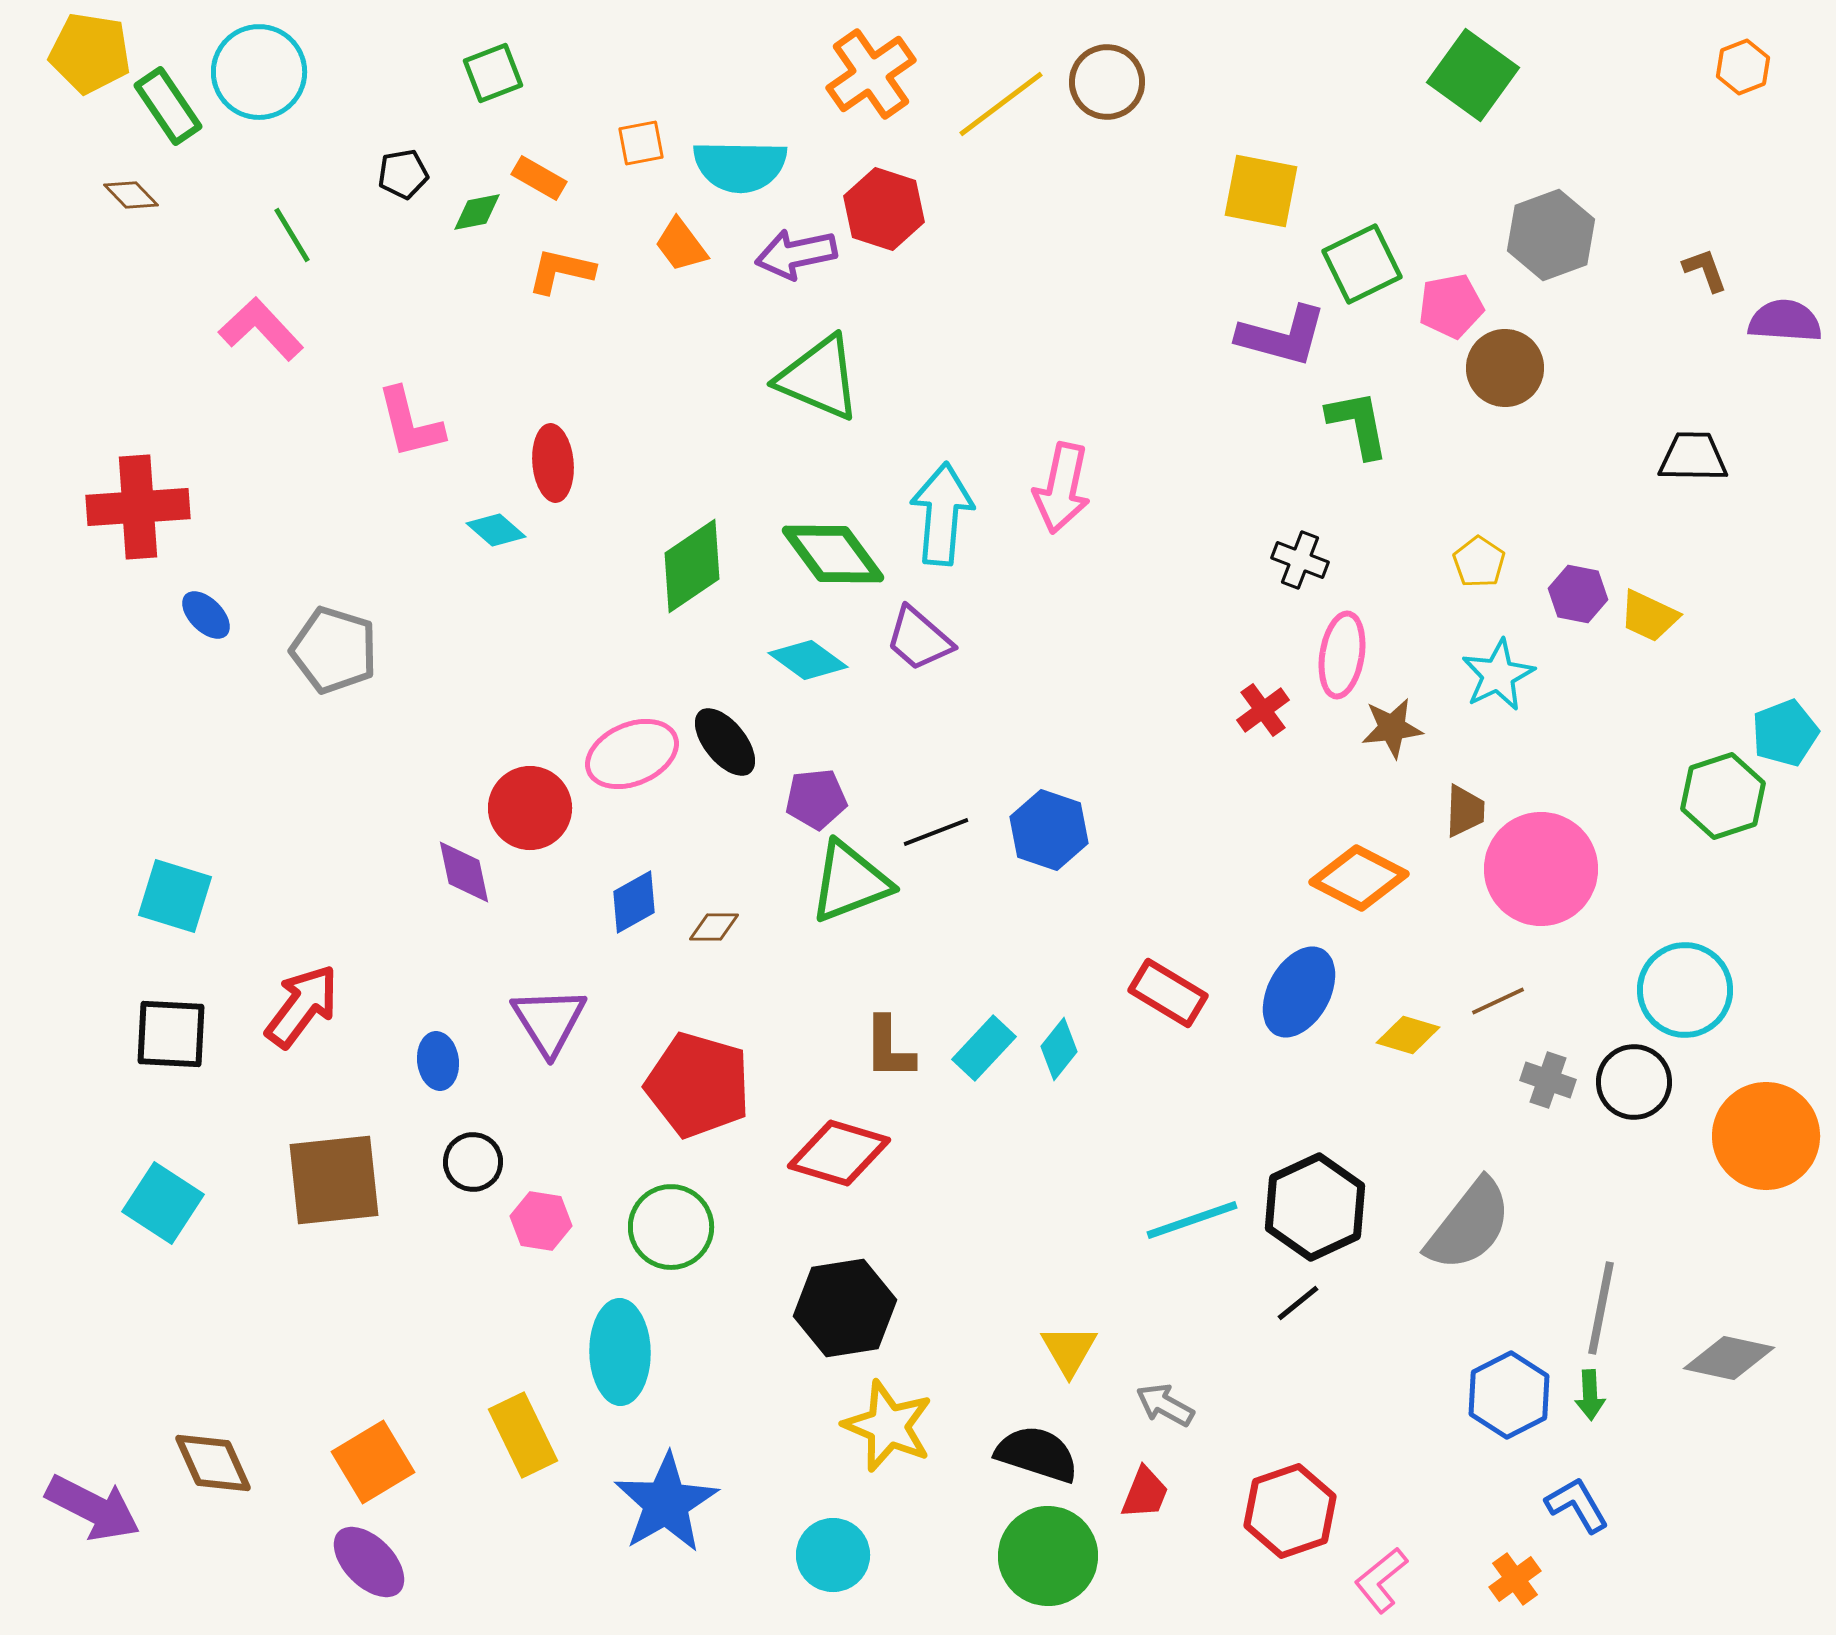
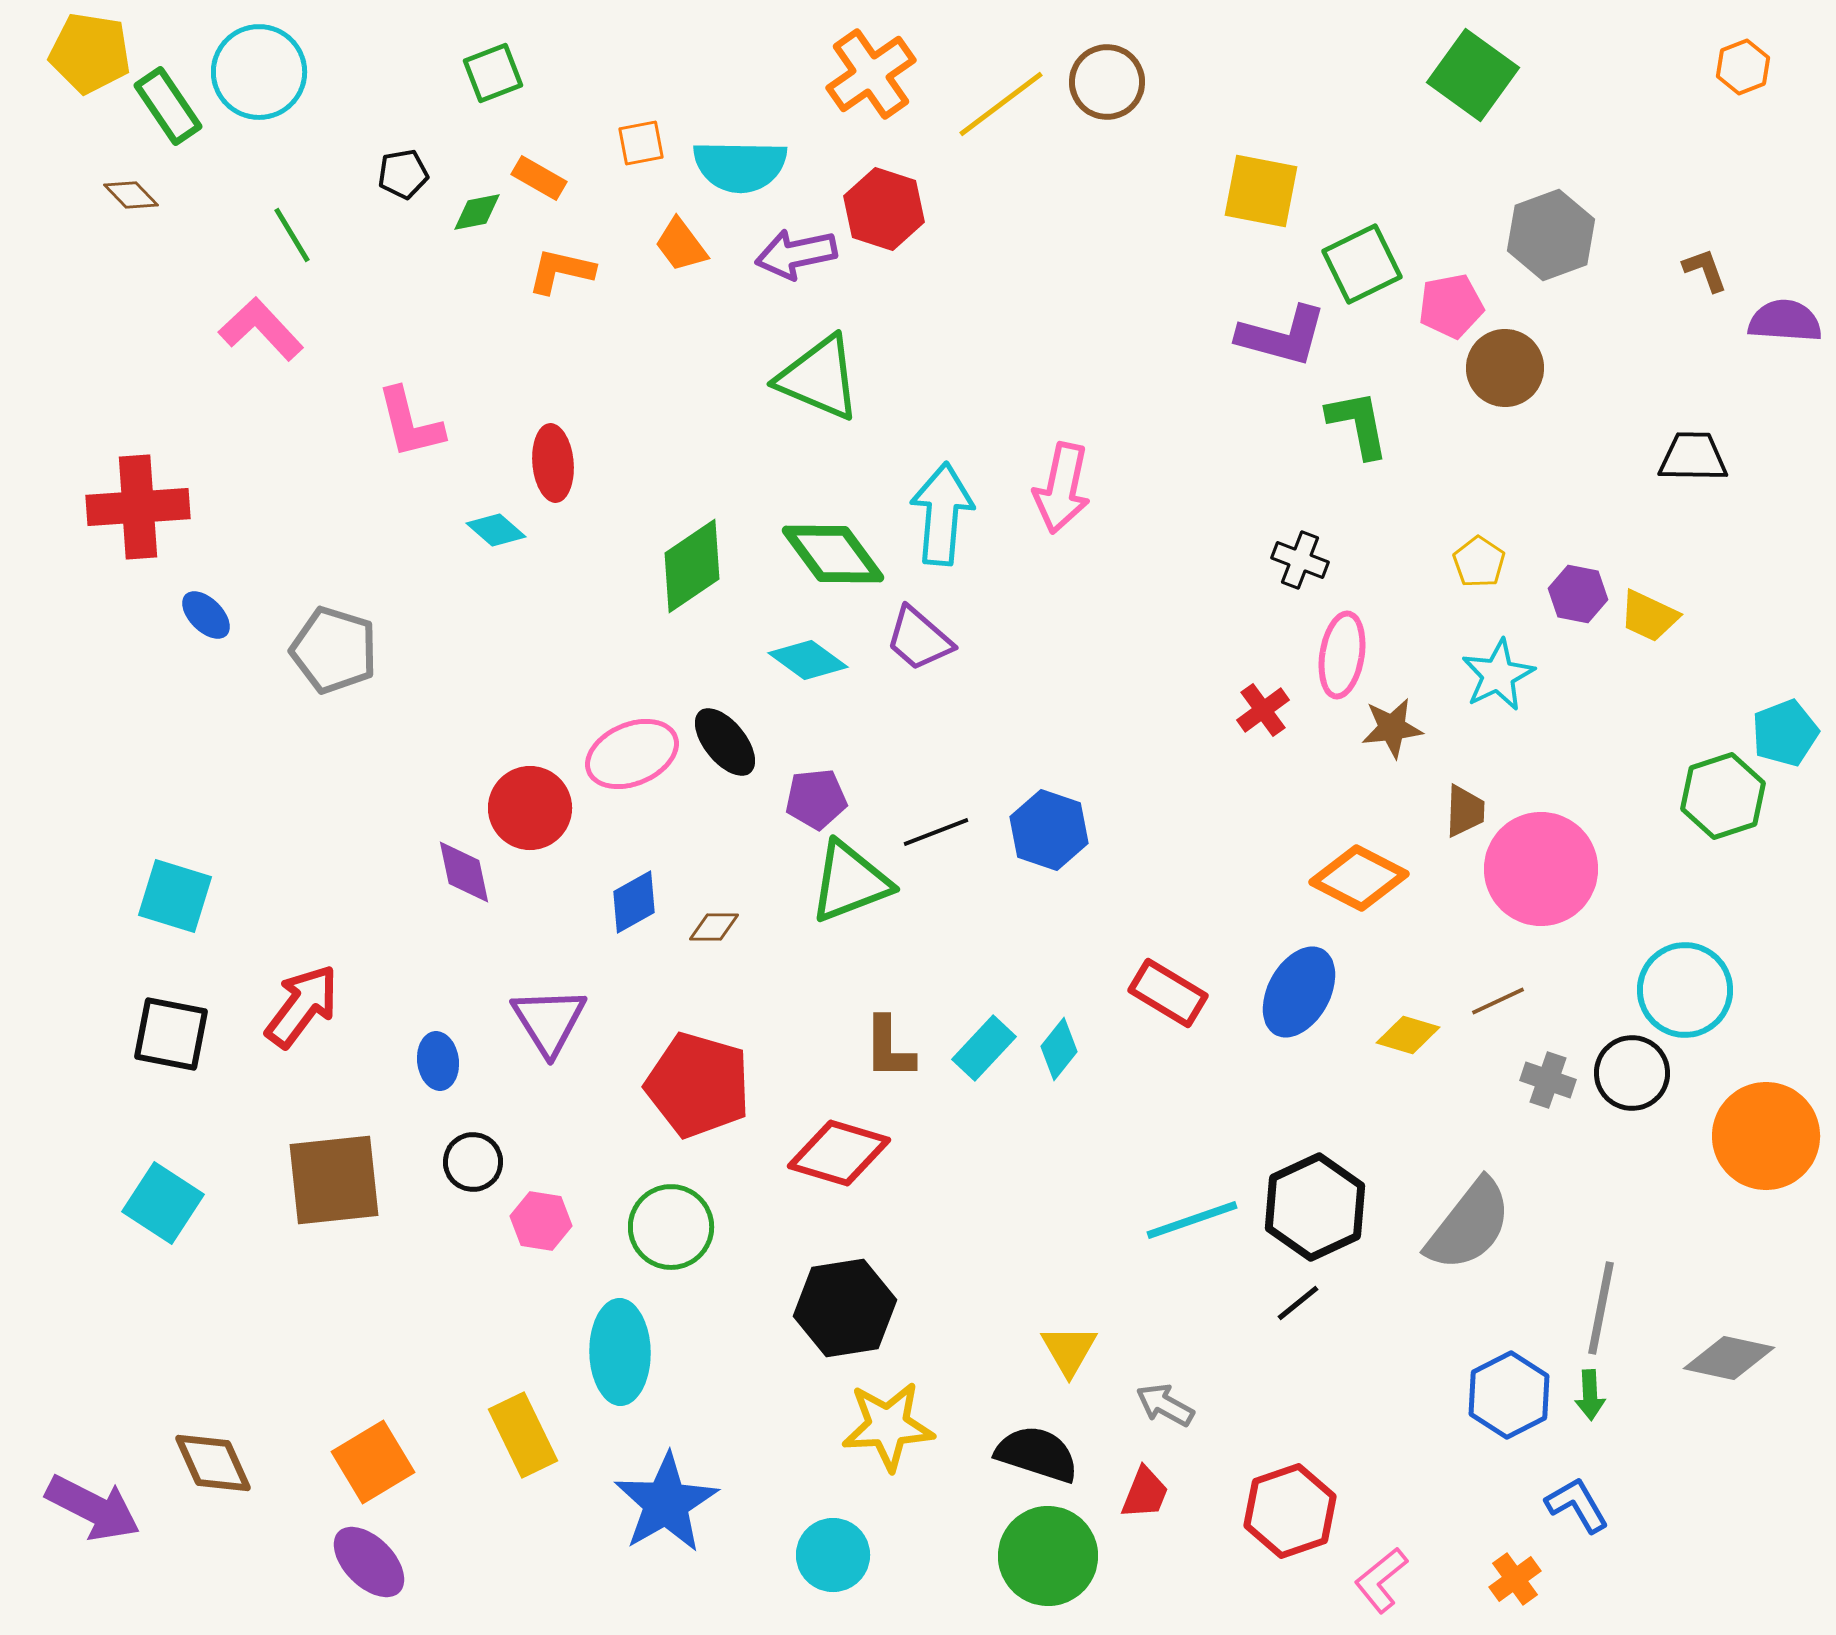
black square at (171, 1034): rotated 8 degrees clockwise
black circle at (1634, 1082): moved 2 px left, 9 px up
yellow star at (888, 1426): rotated 26 degrees counterclockwise
